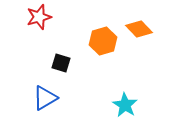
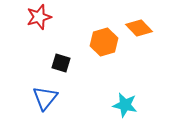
orange diamond: moved 1 px up
orange hexagon: moved 1 px right, 1 px down
blue triangle: rotated 20 degrees counterclockwise
cyan star: rotated 20 degrees counterclockwise
